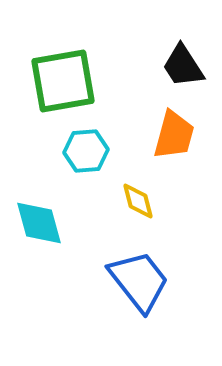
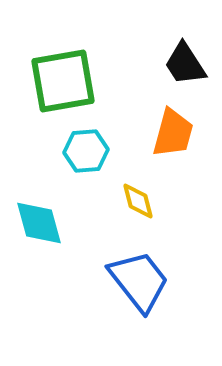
black trapezoid: moved 2 px right, 2 px up
orange trapezoid: moved 1 px left, 2 px up
